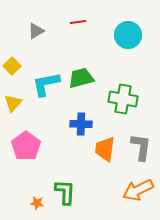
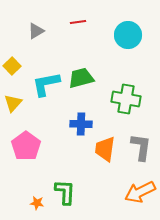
green cross: moved 3 px right
orange arrow: moved 2 px right, 2 px down
